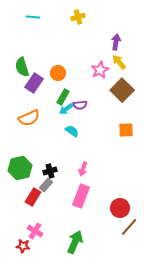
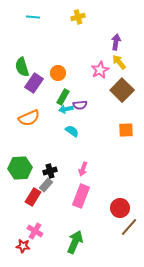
cyan arrow: rotated 24 degrees clockwise
green hexagon: rotated 10 degrees clockwise
